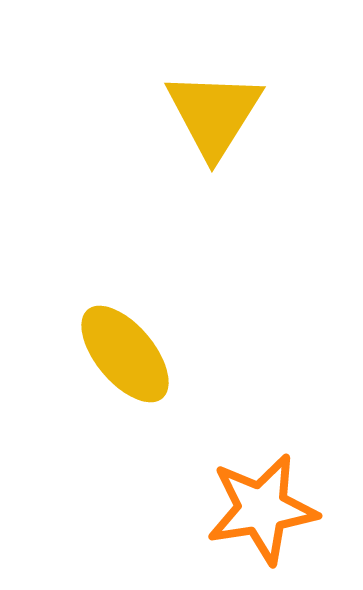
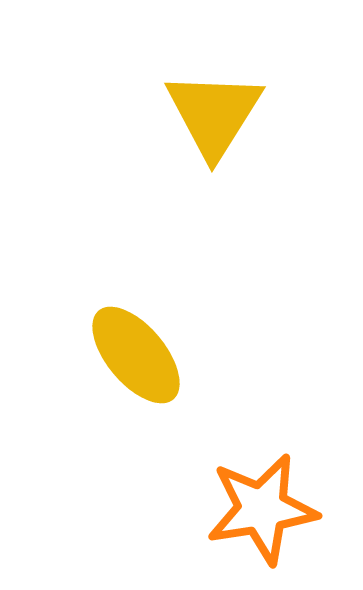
yellow ellipse: moved 11 px right, 1 px down
